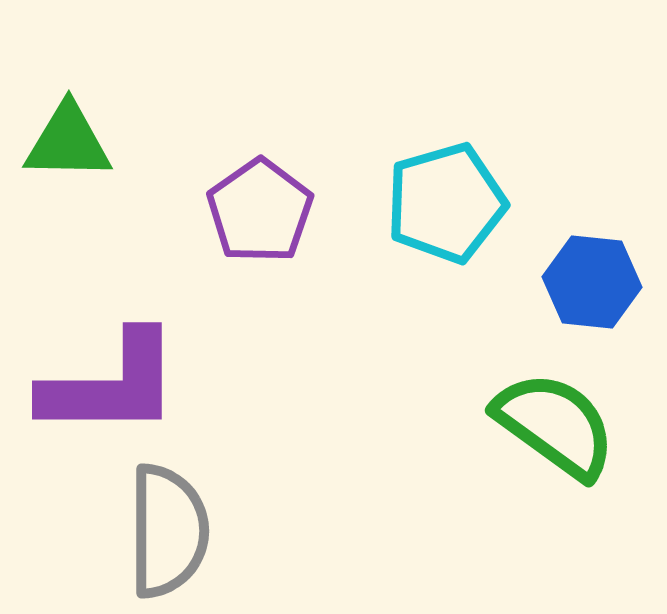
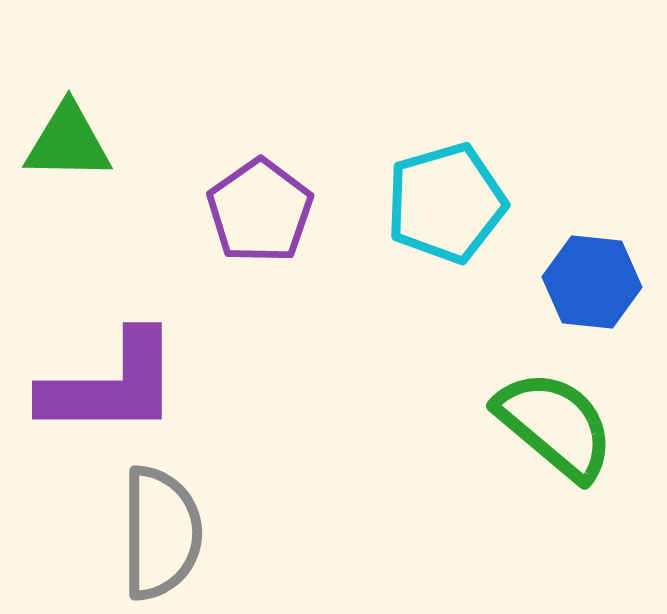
green semicircle: rotated 4 degrees clockwise
gray semicircle: moved 7 px left, 2 px down
